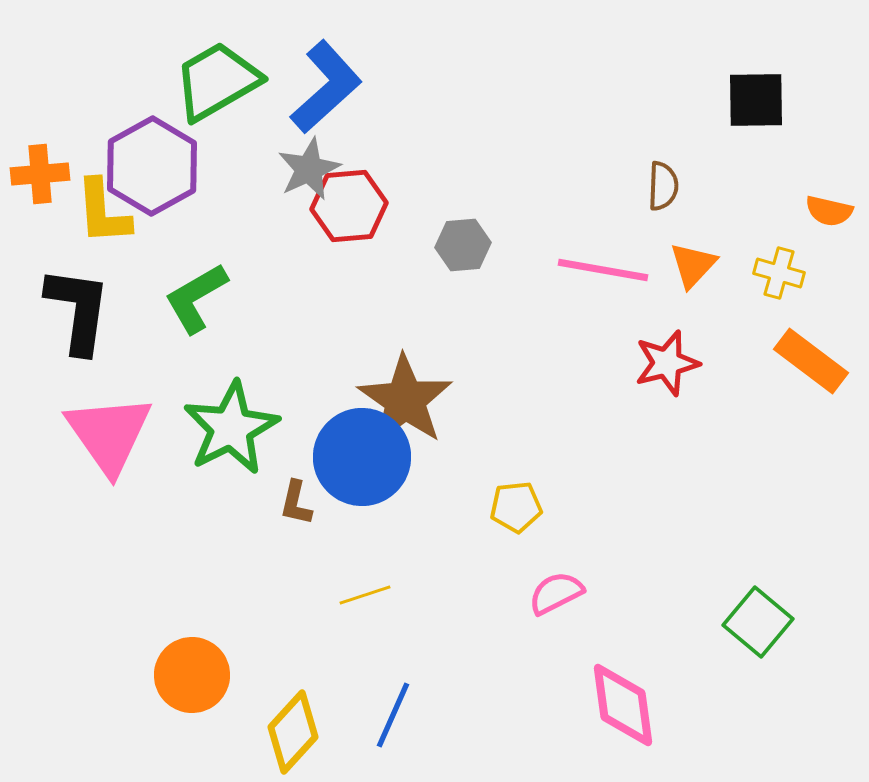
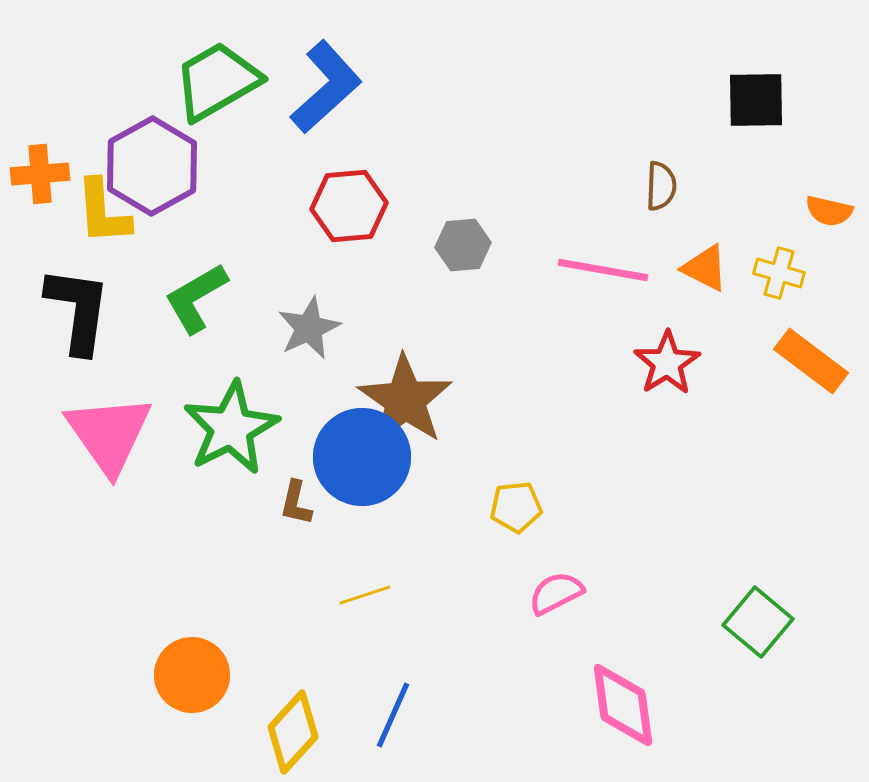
gray star: moved 159 px down
brown semicircle: moved 2 px left
orange triangle: moved 12 px right, 3 px down; rotated 46 degrees counterclockwise
red star: rotated 18 degrees counterclockwise
